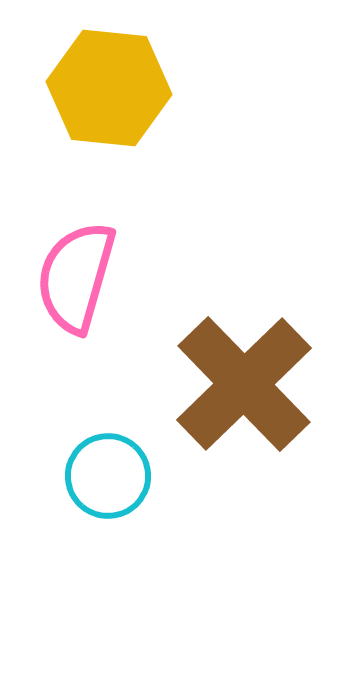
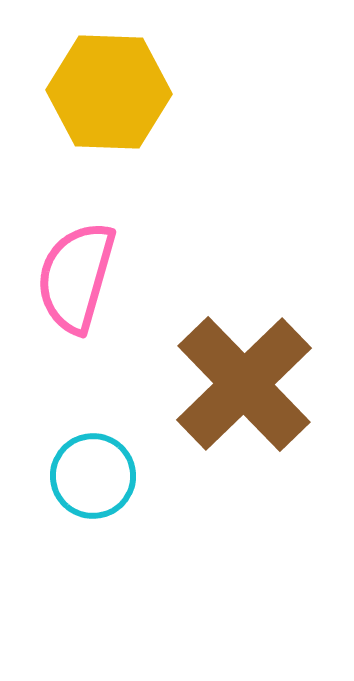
yellow hexagon: moved 4 px down; rotated 4 degrees counterclockwise
cyan circle: moved 15 px left
